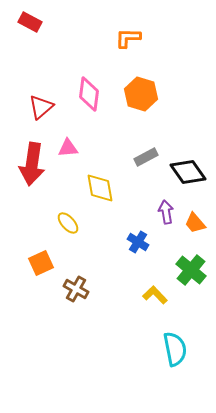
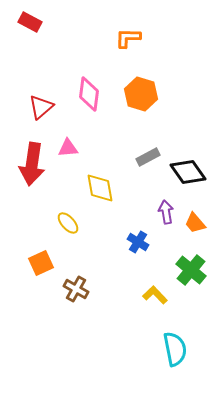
gray rectangle: moved 2 px right
